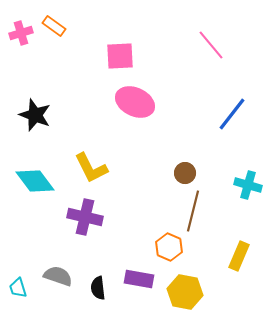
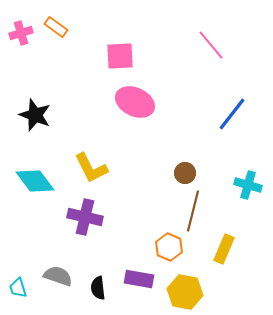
orange rectangle: moved 2 px right, 1 px down
yellow rectangle: moved 15 px left, 7 px up
